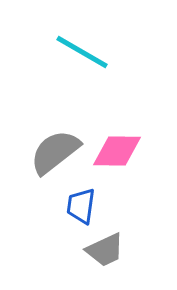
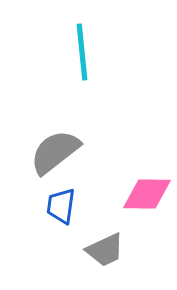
cyan line: rotated 54 degrees clockwise
pink diamond: moved 30 px right, 43 px down
blue trapezoid: moved 20 px left
